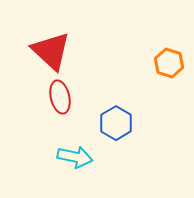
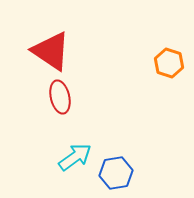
red triangle: rotated 9 degrees counterclockwise
blue hexagon: moved 50 px down; rotated 20 degrees clockwise
cyan arrow: rotated 48 degrees counterclockwise
